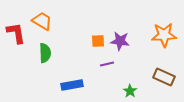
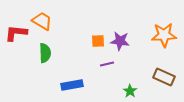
red L-shape: rotated 75 degrees counterclockwise
